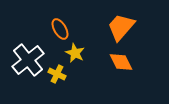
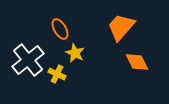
orange diamond: moved 16 px right
